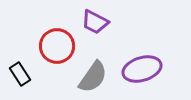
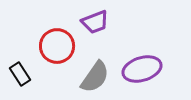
purple trapezoid: rotated 48 degrees counterclockwise
gray semicircle: moved 2 px right
